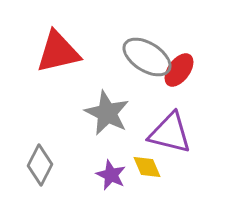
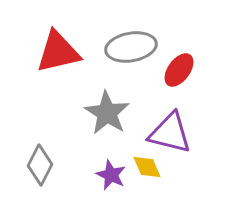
gray ellipse: moved 16 px left, 10 px up; rotated 42 degrees counterclockwise
gray star: rotated 6 degrees clockwise
